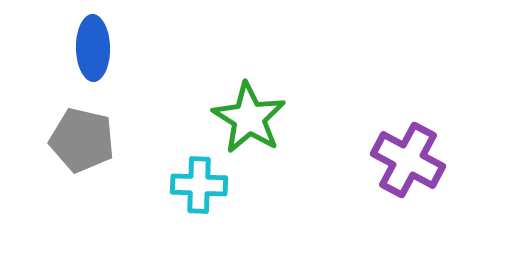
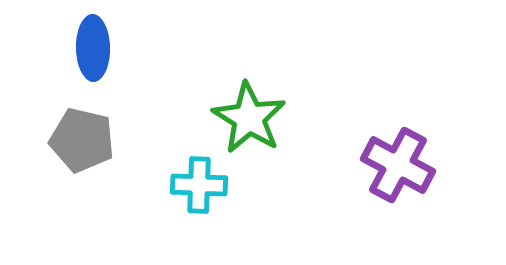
purple cross: moved 10 px left, 5 px down
